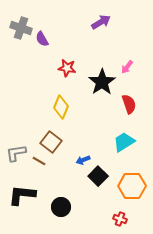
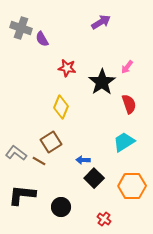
brown square: rotated 20 degrees clockwise
gray L-shape: rotated 45 degrees clockwise
blue arrow: rotated 24 degrees clockwise
black square: moved 4 px left, 2 px down
red cross: moved 16 px left; rotated 16 degrees clockwise
